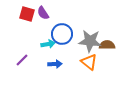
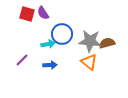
brown semicircle: moved 2 px up; rotated 14 degrees counterclockwise
blue arrow: moved 5 px left, 1 px down
